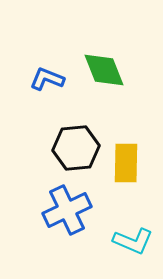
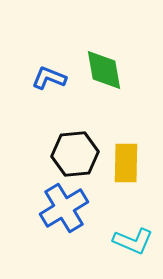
green diamond: rotated 12 degrees clockwise
blue L-shape: moved 2 px right, 1 px up
black hexagon: moved 1 px left, 6 px down
blue cross: moved 3 px left, 2 px up; rotated 6 degrees counterclockwise
